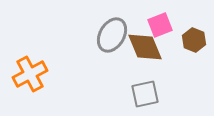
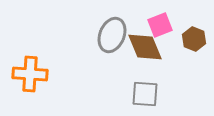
gray ellipse: rotated 8 degrees counterclockwise
brown hexagon: moved 1 px up
orange cross: rotated 32 degrees clockwise
gray square: rotated 16 degrees clockwise
